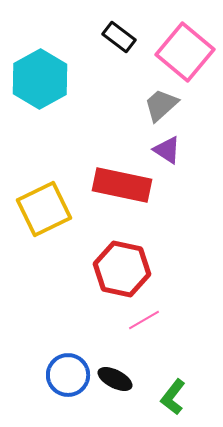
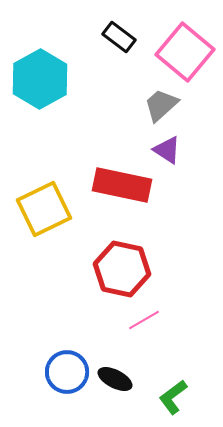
blue circle: moved 1 px left, 3 px up
green L-shape: rotated 15 degrees clockwise
